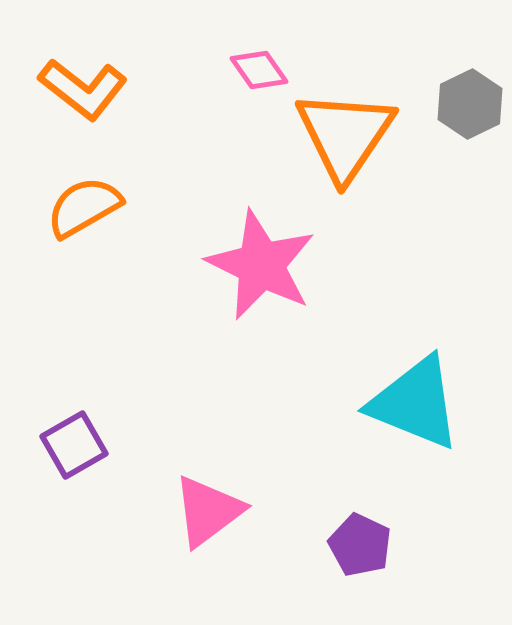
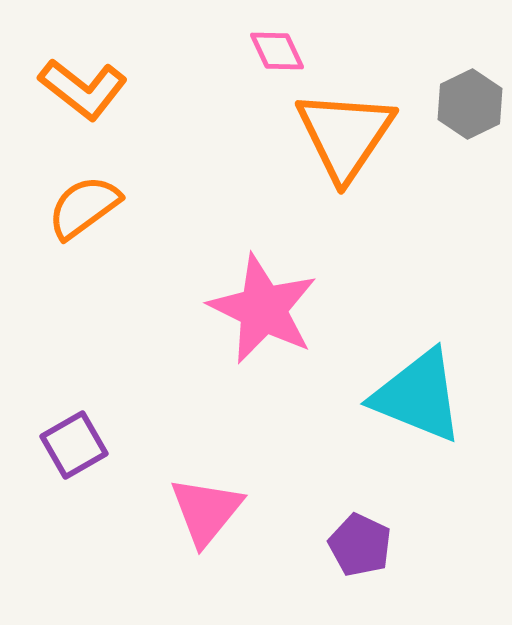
pink diamond: moved 18 px right, 19 px up; rotated 10 degrees clockwise
orange semicircle: rotated 6 degrees counterclockwise
pink star: moved 2 px right, 44 px down
cyan triangle: moved 3 px right, 7 px up
pink triangle: moved 2 px left; rotated 14 degrees counterclockwise
